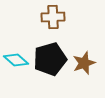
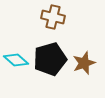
brown cross: rotated 15 degrees clockwise
